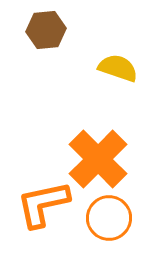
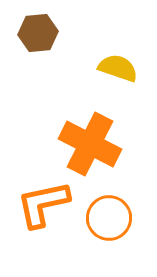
brown hexagon: moved 8 px left, 3 px down
orange cross: moved 8 px left, 15 px up; rotated 18 degrees counterclockwise
